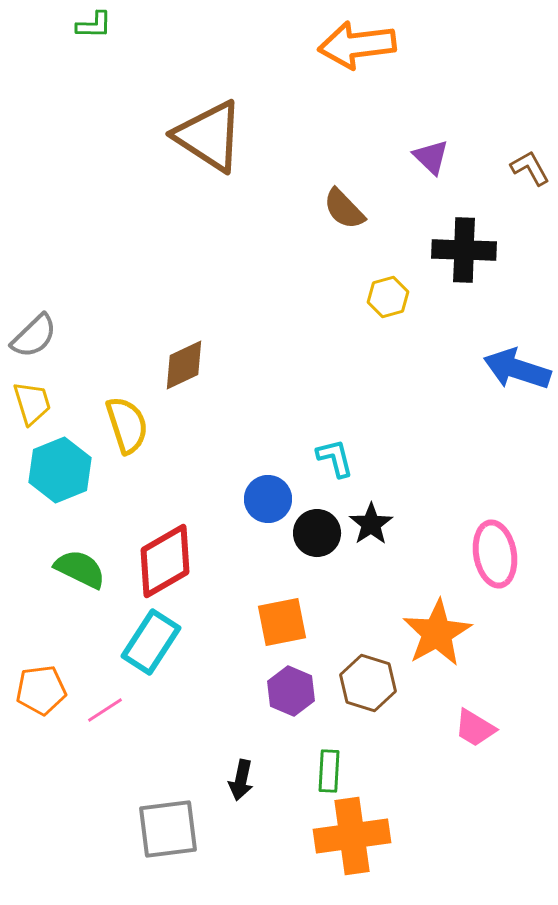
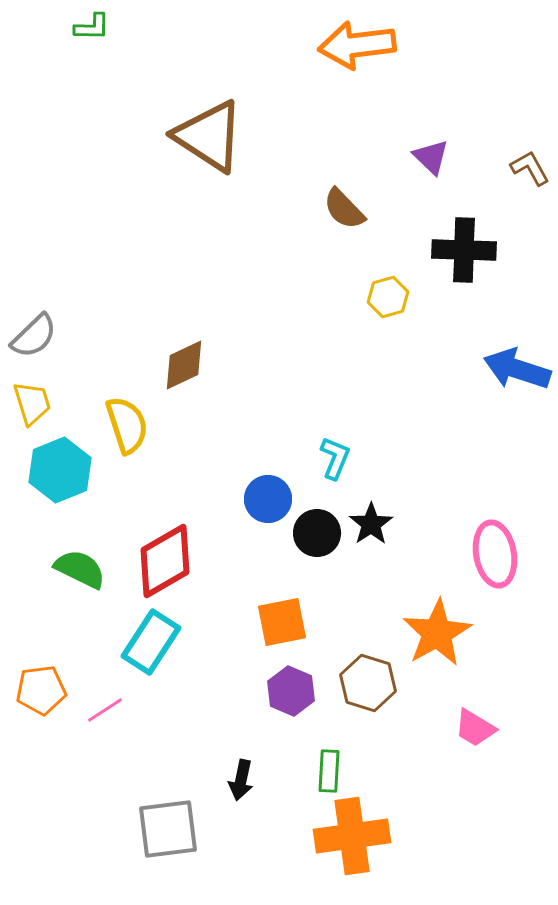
green L-shape: moved 2 px left, 2 px down
cyan L-shape: rotated 36 degrees clockwise
